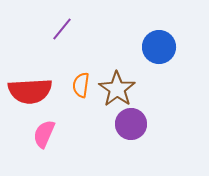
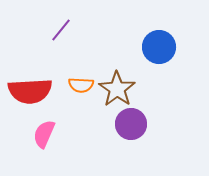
purple line: moved 1 px left, 1 px down
orange semicircle: rotated 95 degrees counterclockwise
